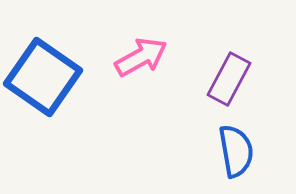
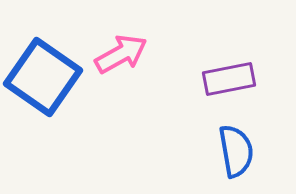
pink arrow: moved 20 px left, 3 px up
purple rectangle: rotated 51 degrees clockwise
